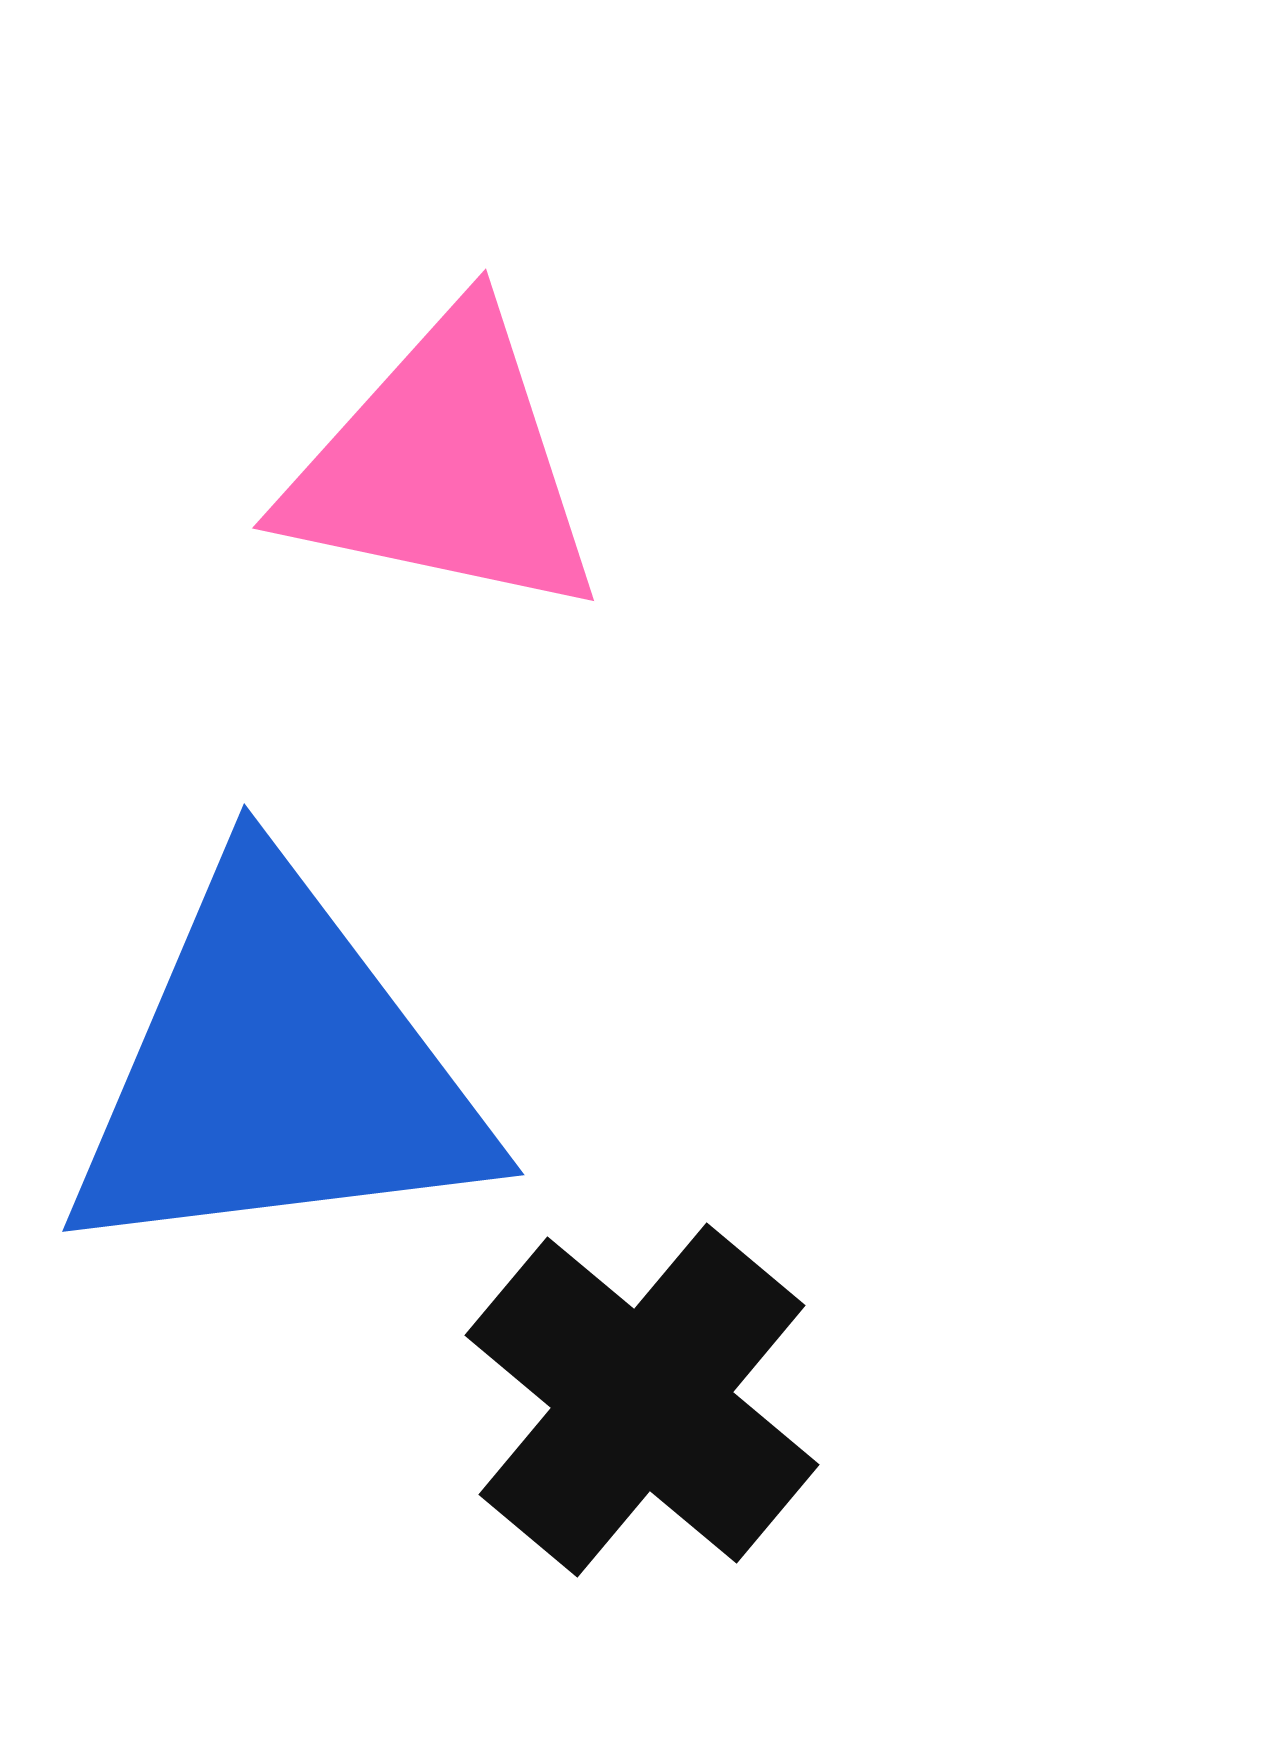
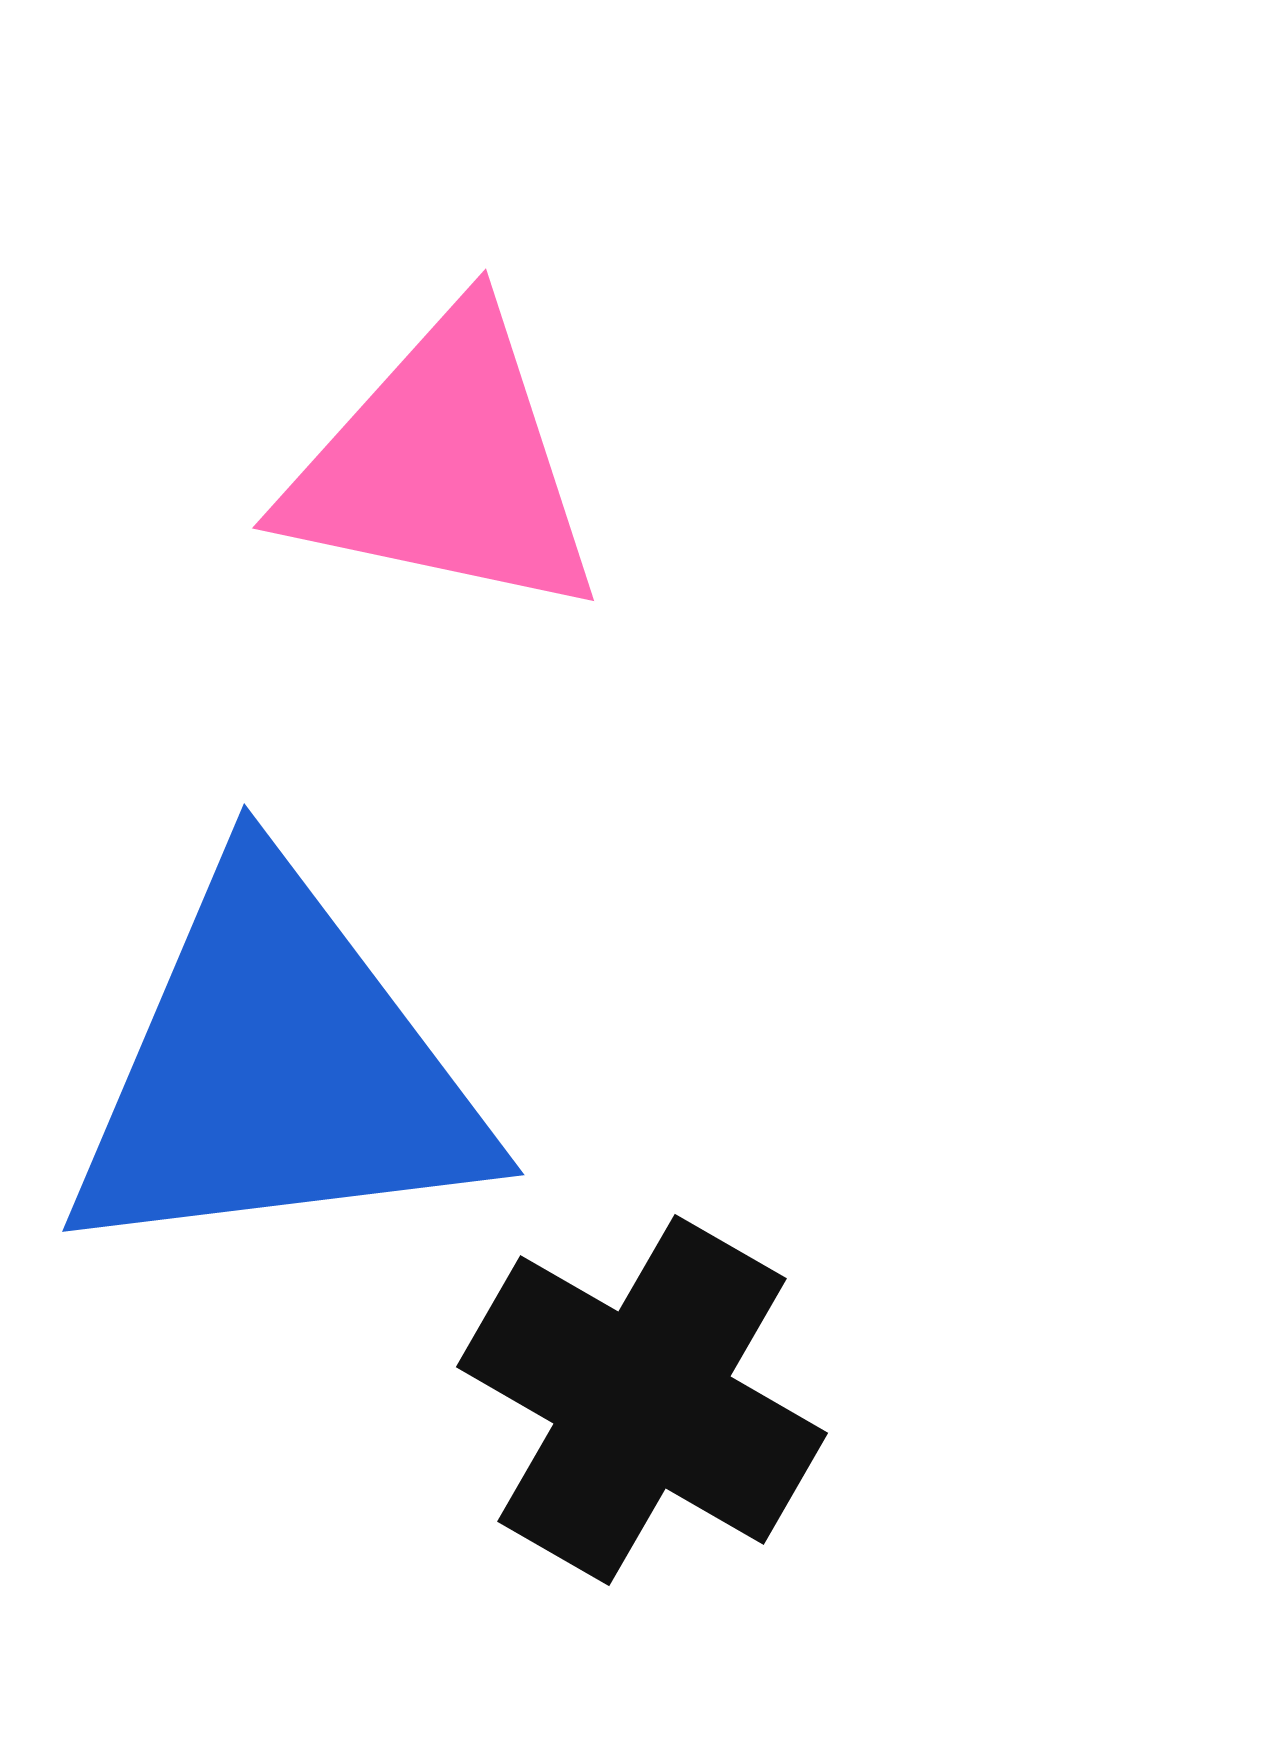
black cross: rotated 10 degrees counterclockwise
